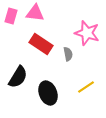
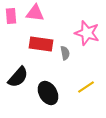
pink rectangle: rotated 21 degrees counterclockwise
red rectangle: rotated 25 degrees counterclockwise
gray semicircle: moved 3 px left, 1 px up
black semicircle: rotated 10 degrees clockwise
black ellipse: rotated 10 degrees counterclockwise
